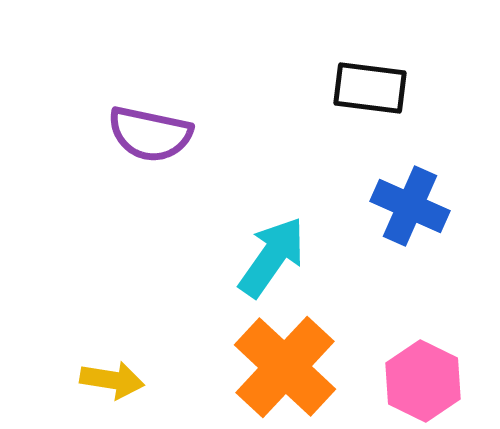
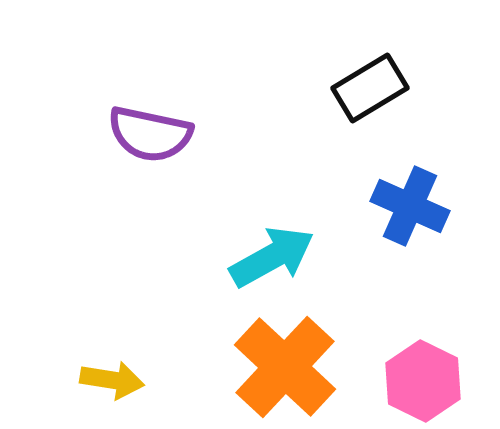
black rectangle: rotated 38 degrees counterclockwise
cyan arrow: rotated 26 degrees clockwise
